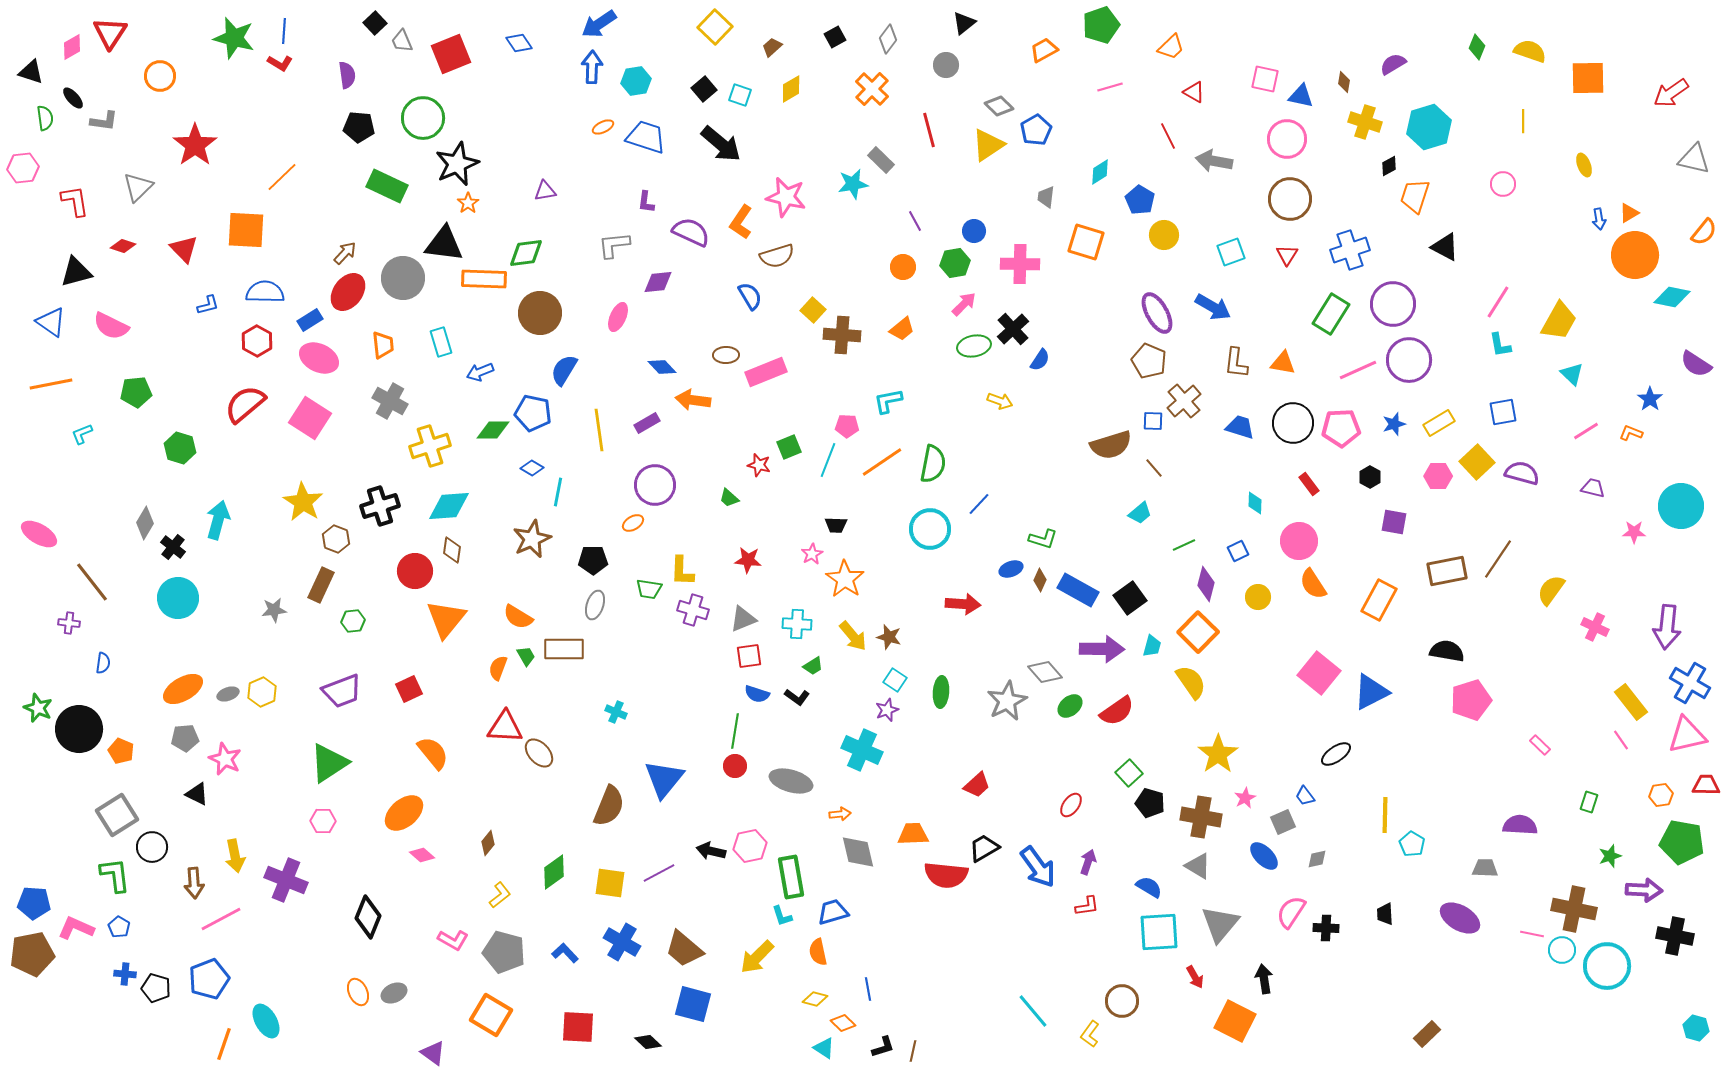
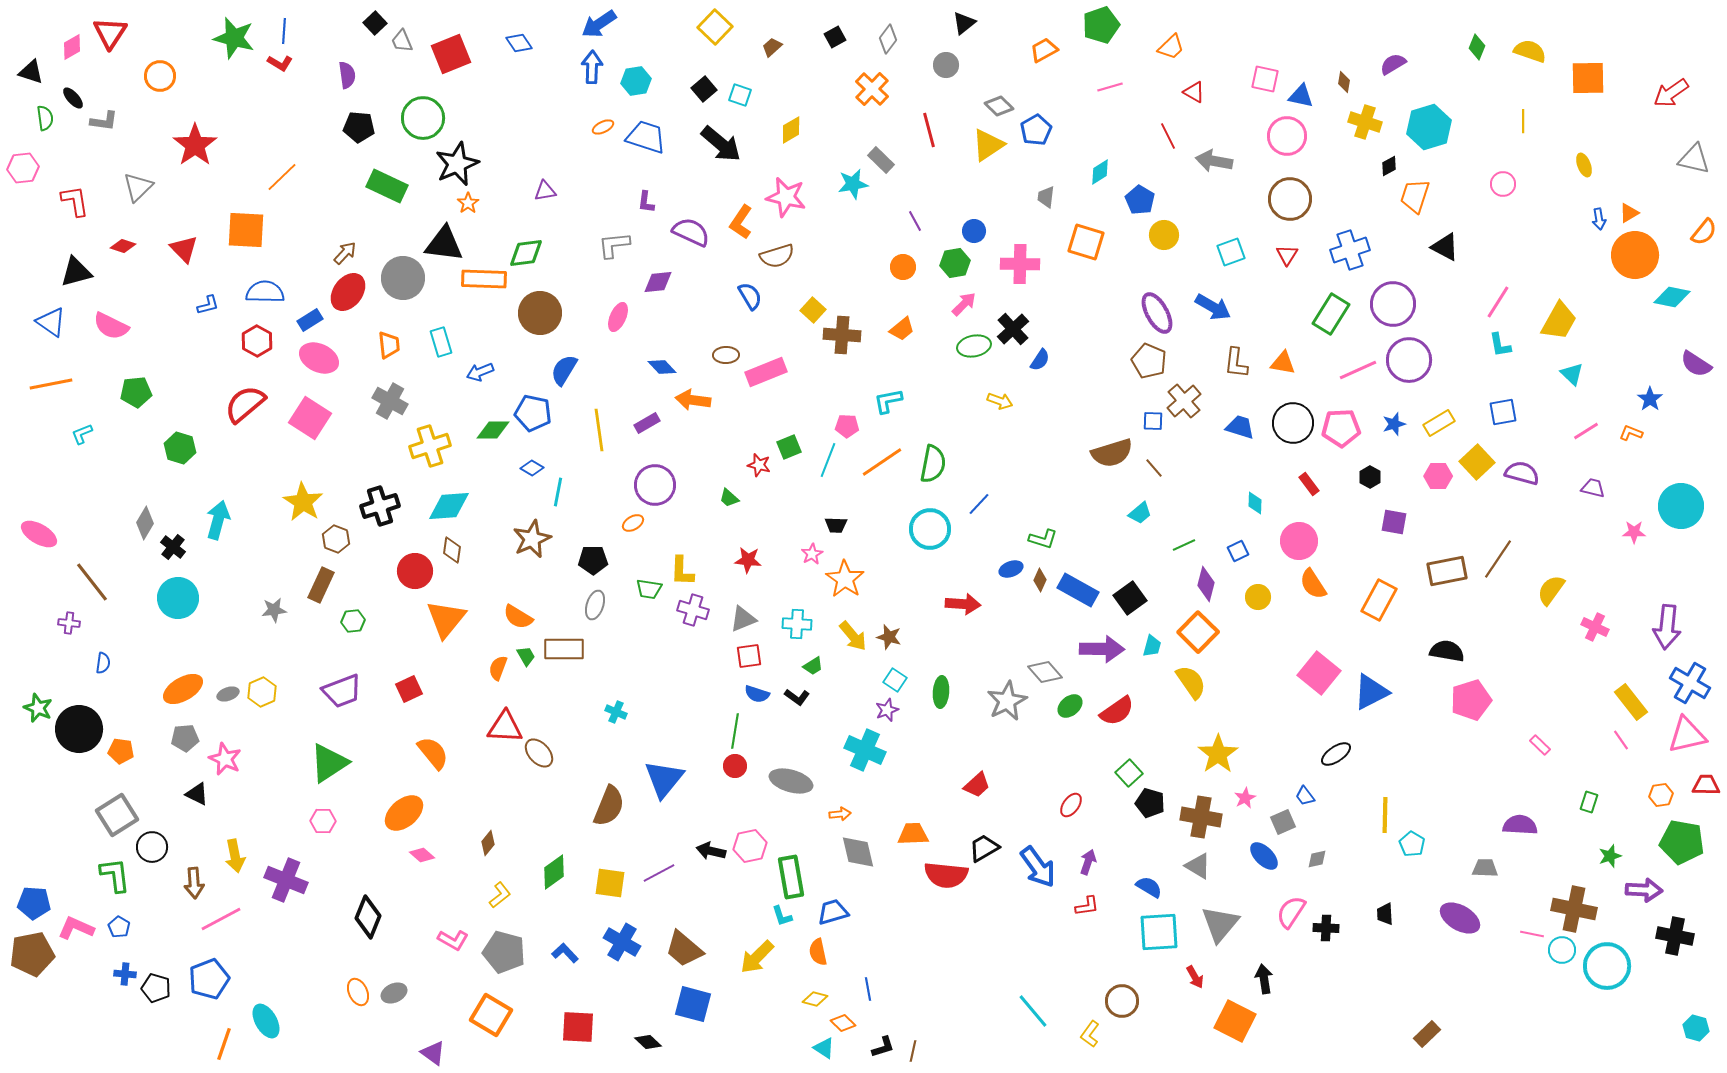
yellow diamond at (791, 89): moved 41 px down
pink circle at (1287, 139): moved 3 px up
orange trapezoid at (383, 345): moved 6 px right
brown semicircle at (1111, 445): moved 1 px right, 8 px down
cyan cross at (862, 750): moved 3 px right
orange pentagon at (121, 751): rotated 15 degrees counterclockwise
